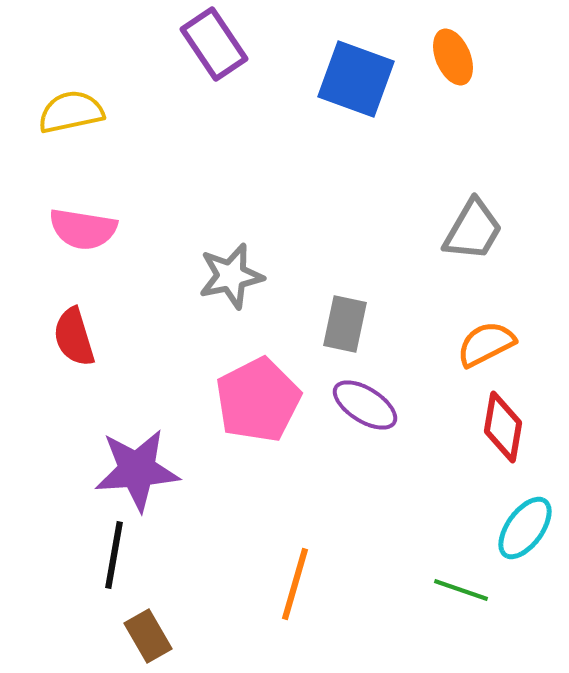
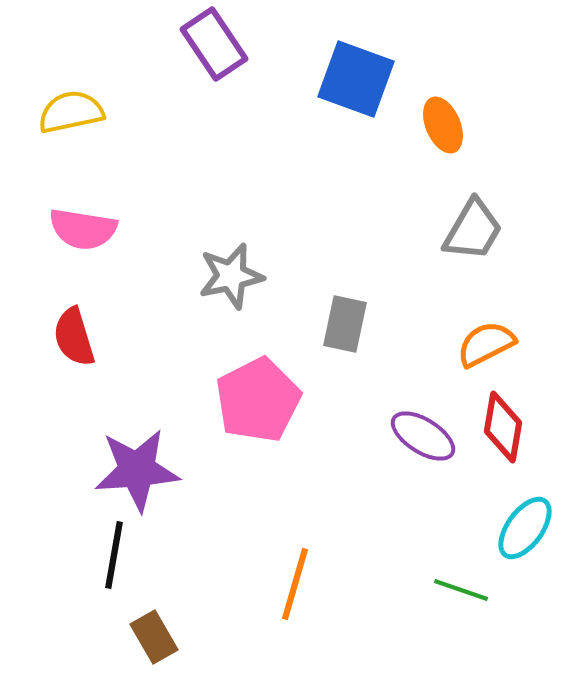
orange ellipse: moved 10 px left, 68 px down
purple ellipse: moved 58 px right, 31 px down
brown rectangle: moved 6 px right, 1 px down
